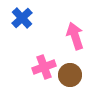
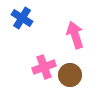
blue cross: rotated 15 degrees counterclockwise
pink arrow: moved 1 px up
